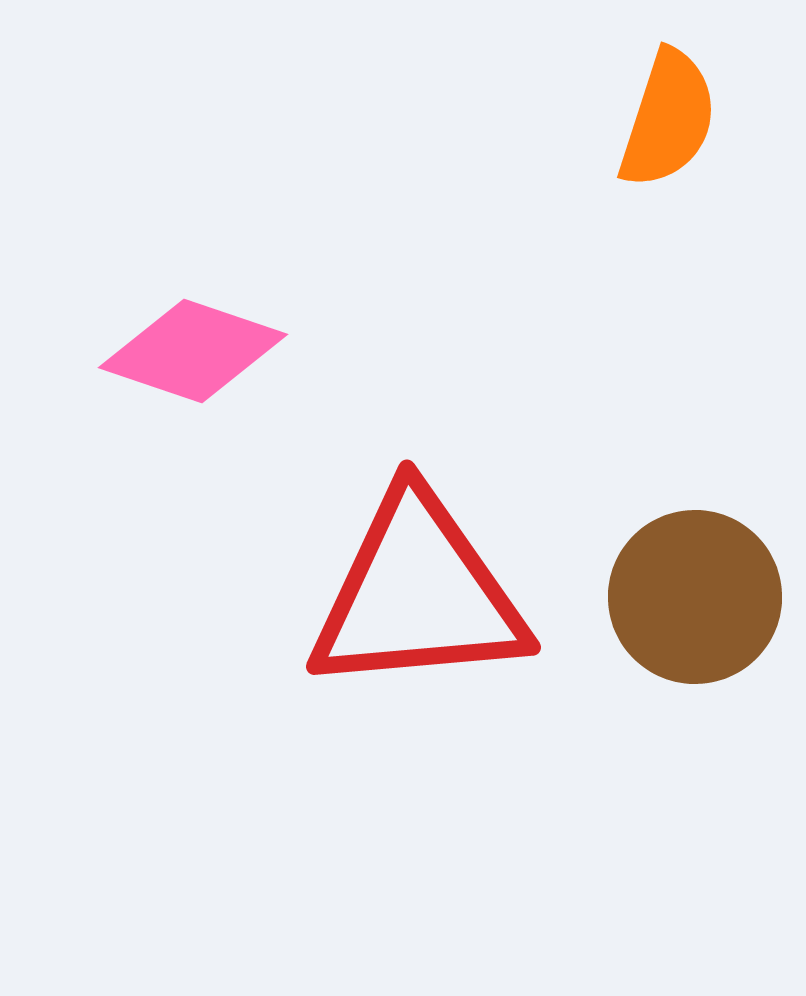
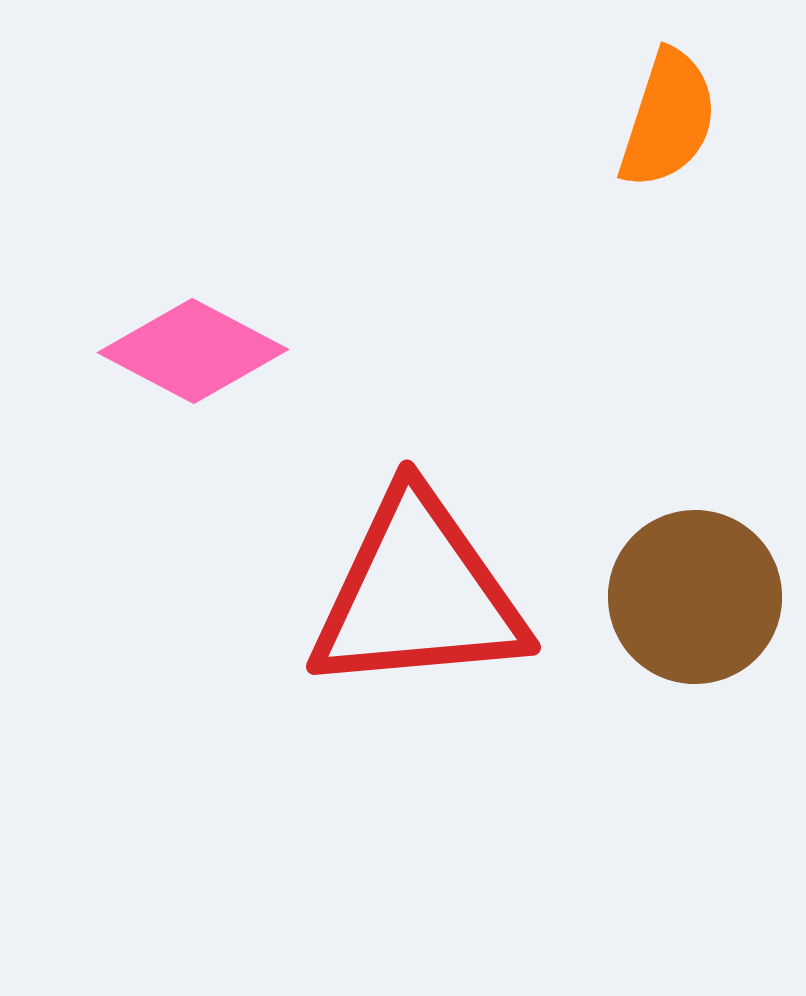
pink diamond: rotated 9 degrees clockwise
